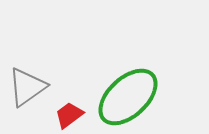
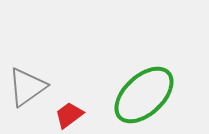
green ellipse: moved 16 px right, 2 px up
